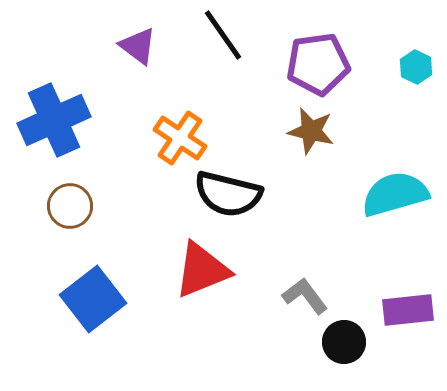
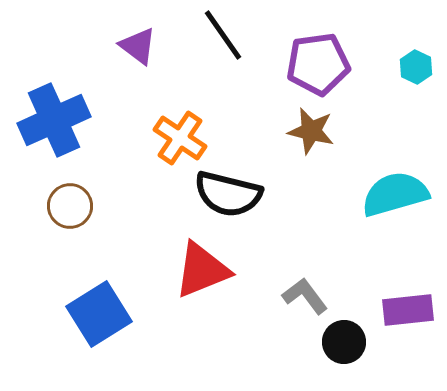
blue square: moved 6 px right, 15 px down; rotated 6 degrees clockwise
